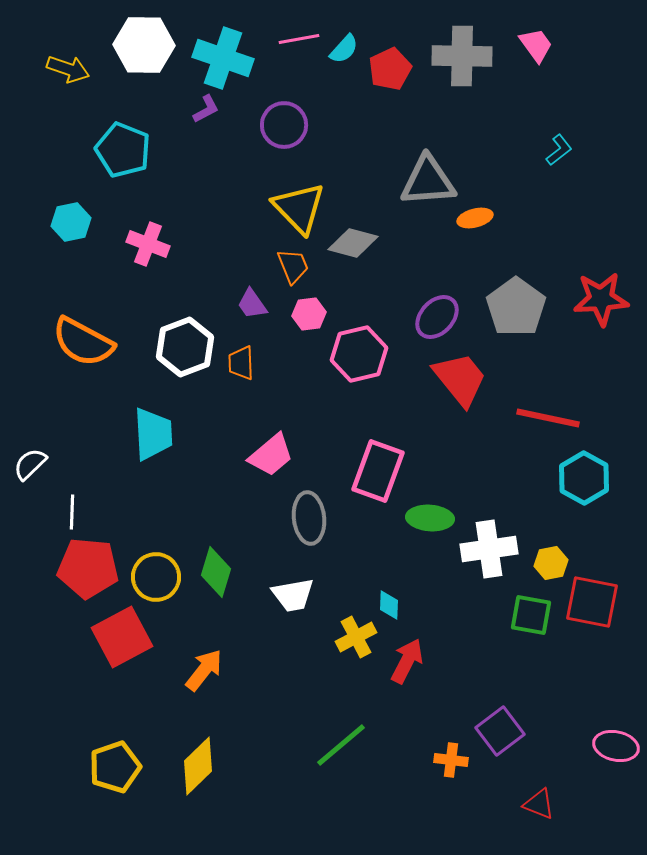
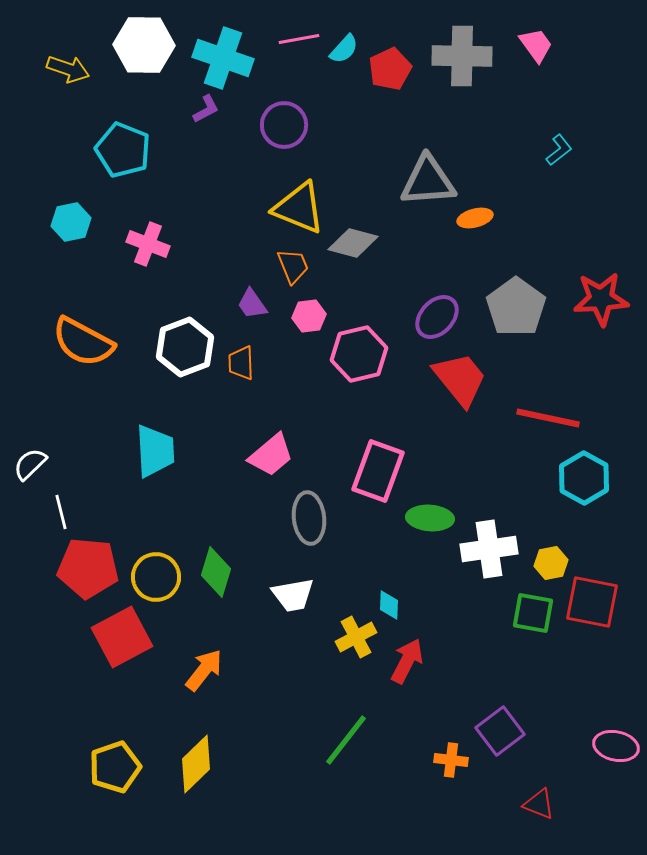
yellow triangle at (299, 208): rotated 24 degrees counterclockwise
pink hexagon at (309, 314): moved 2 px down
cyan trapezoid at (153, 434): moved 2 px right, 17 px down
white line at (72, 512): moved 11 px left; rotated 16 degrees counterclockwise
green square at (531, 615): moved 2 px right, 2 px up
green line at (341, 745): moved 5 px right, 5 px up; rotated 12 degrees counterclockwise
yellow diamond at (198, 766): moved 2 px left, 2 px up
